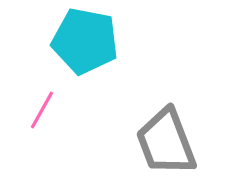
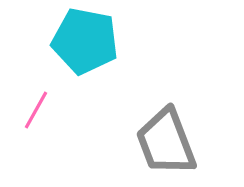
pink line: moved 6 px left
